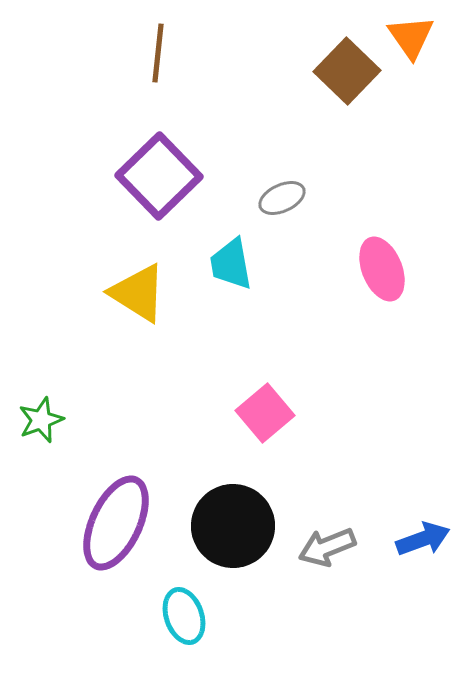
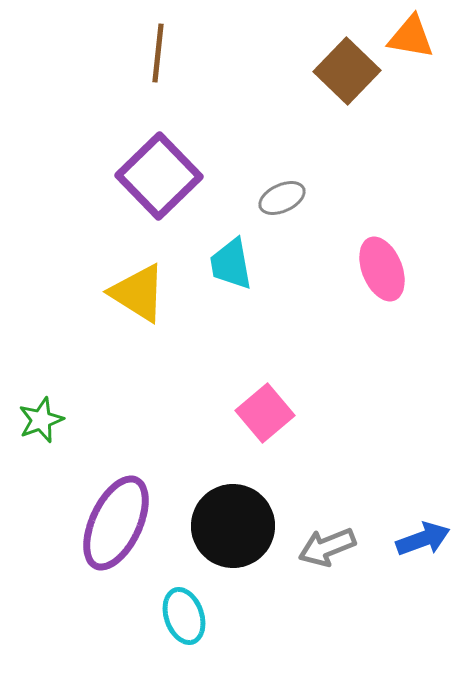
orange triangle: rotated 45 degrees counterclockwise
